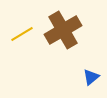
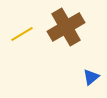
brown cross: moved 3 px right, 3 px up
